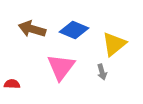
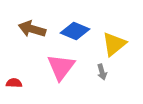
blue diamond: moved 1 px right, 1 px down
red semicircle: moved 2 px right, 1 px up
